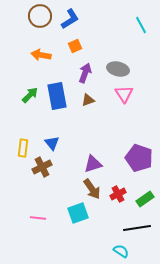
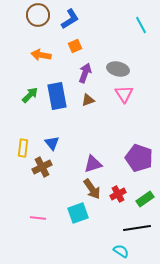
brown circle: moved 2 px left, 1 px up
